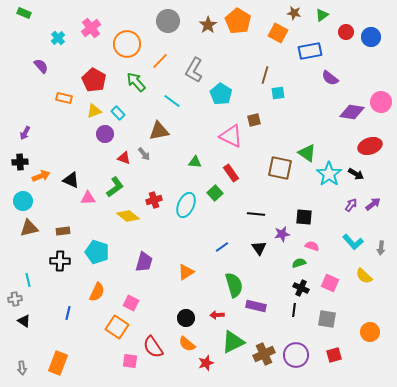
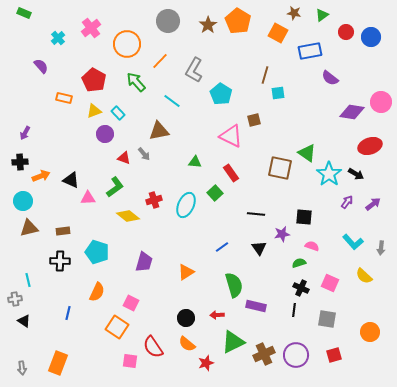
purple arrow at (351, 205): moved 4 px left, 3 px up
